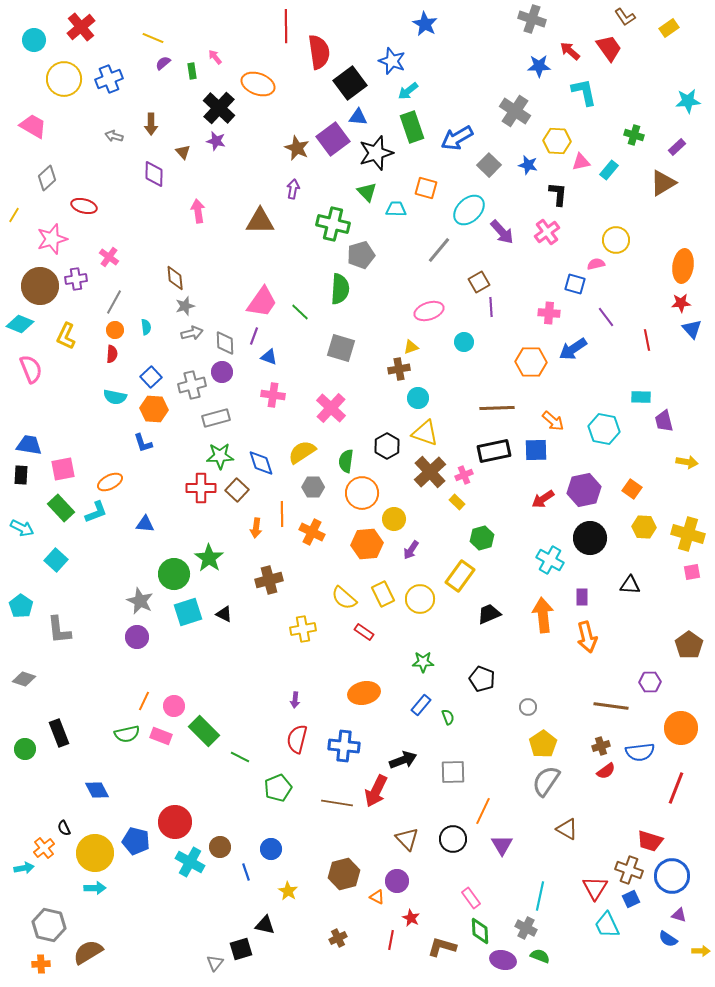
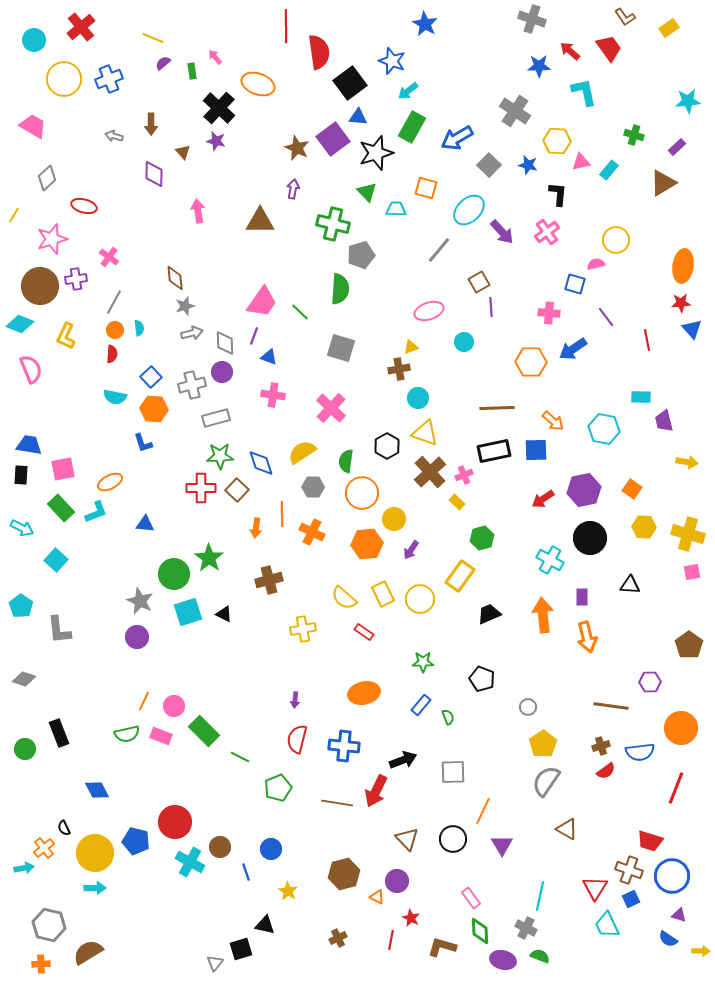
green rectangle at (412, 127): rotated 48 degrees clockwise
cyan semicircle at (146, 327): moved 7 px left, 1 px down
